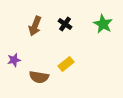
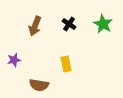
black cross: moved 4 px right
yellow rectangle: rotated 63 degrees counterclockwise
brown semicircle: moved 8 px down
